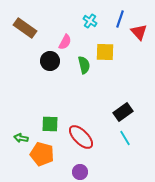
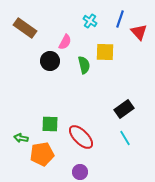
black rectangle: moved 1 px right, 3 px up
orange pentagon: rotated 25 degrees counterclockwise
